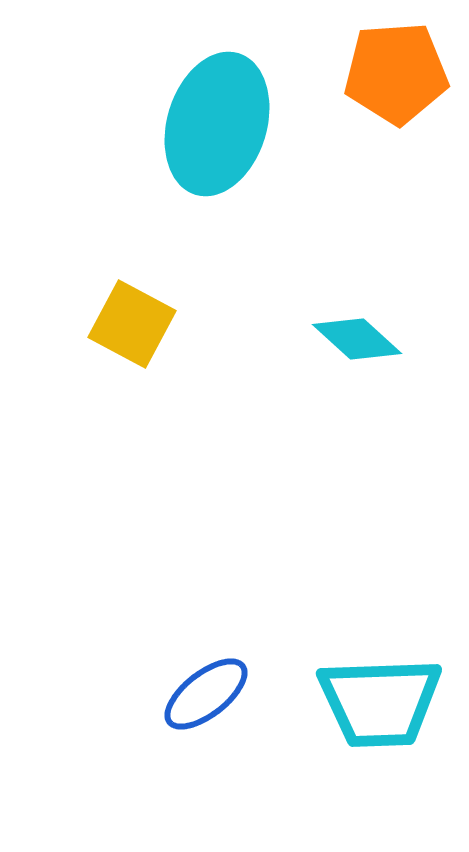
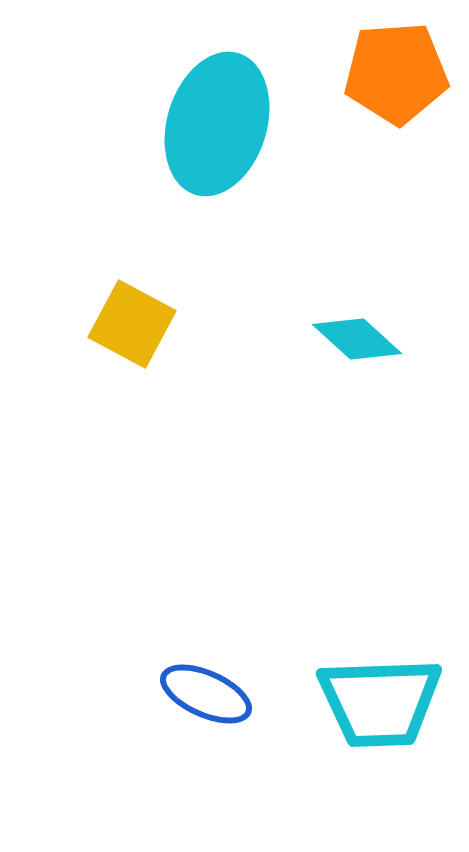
blue ellipse: rotated 62 degrees clockwise
